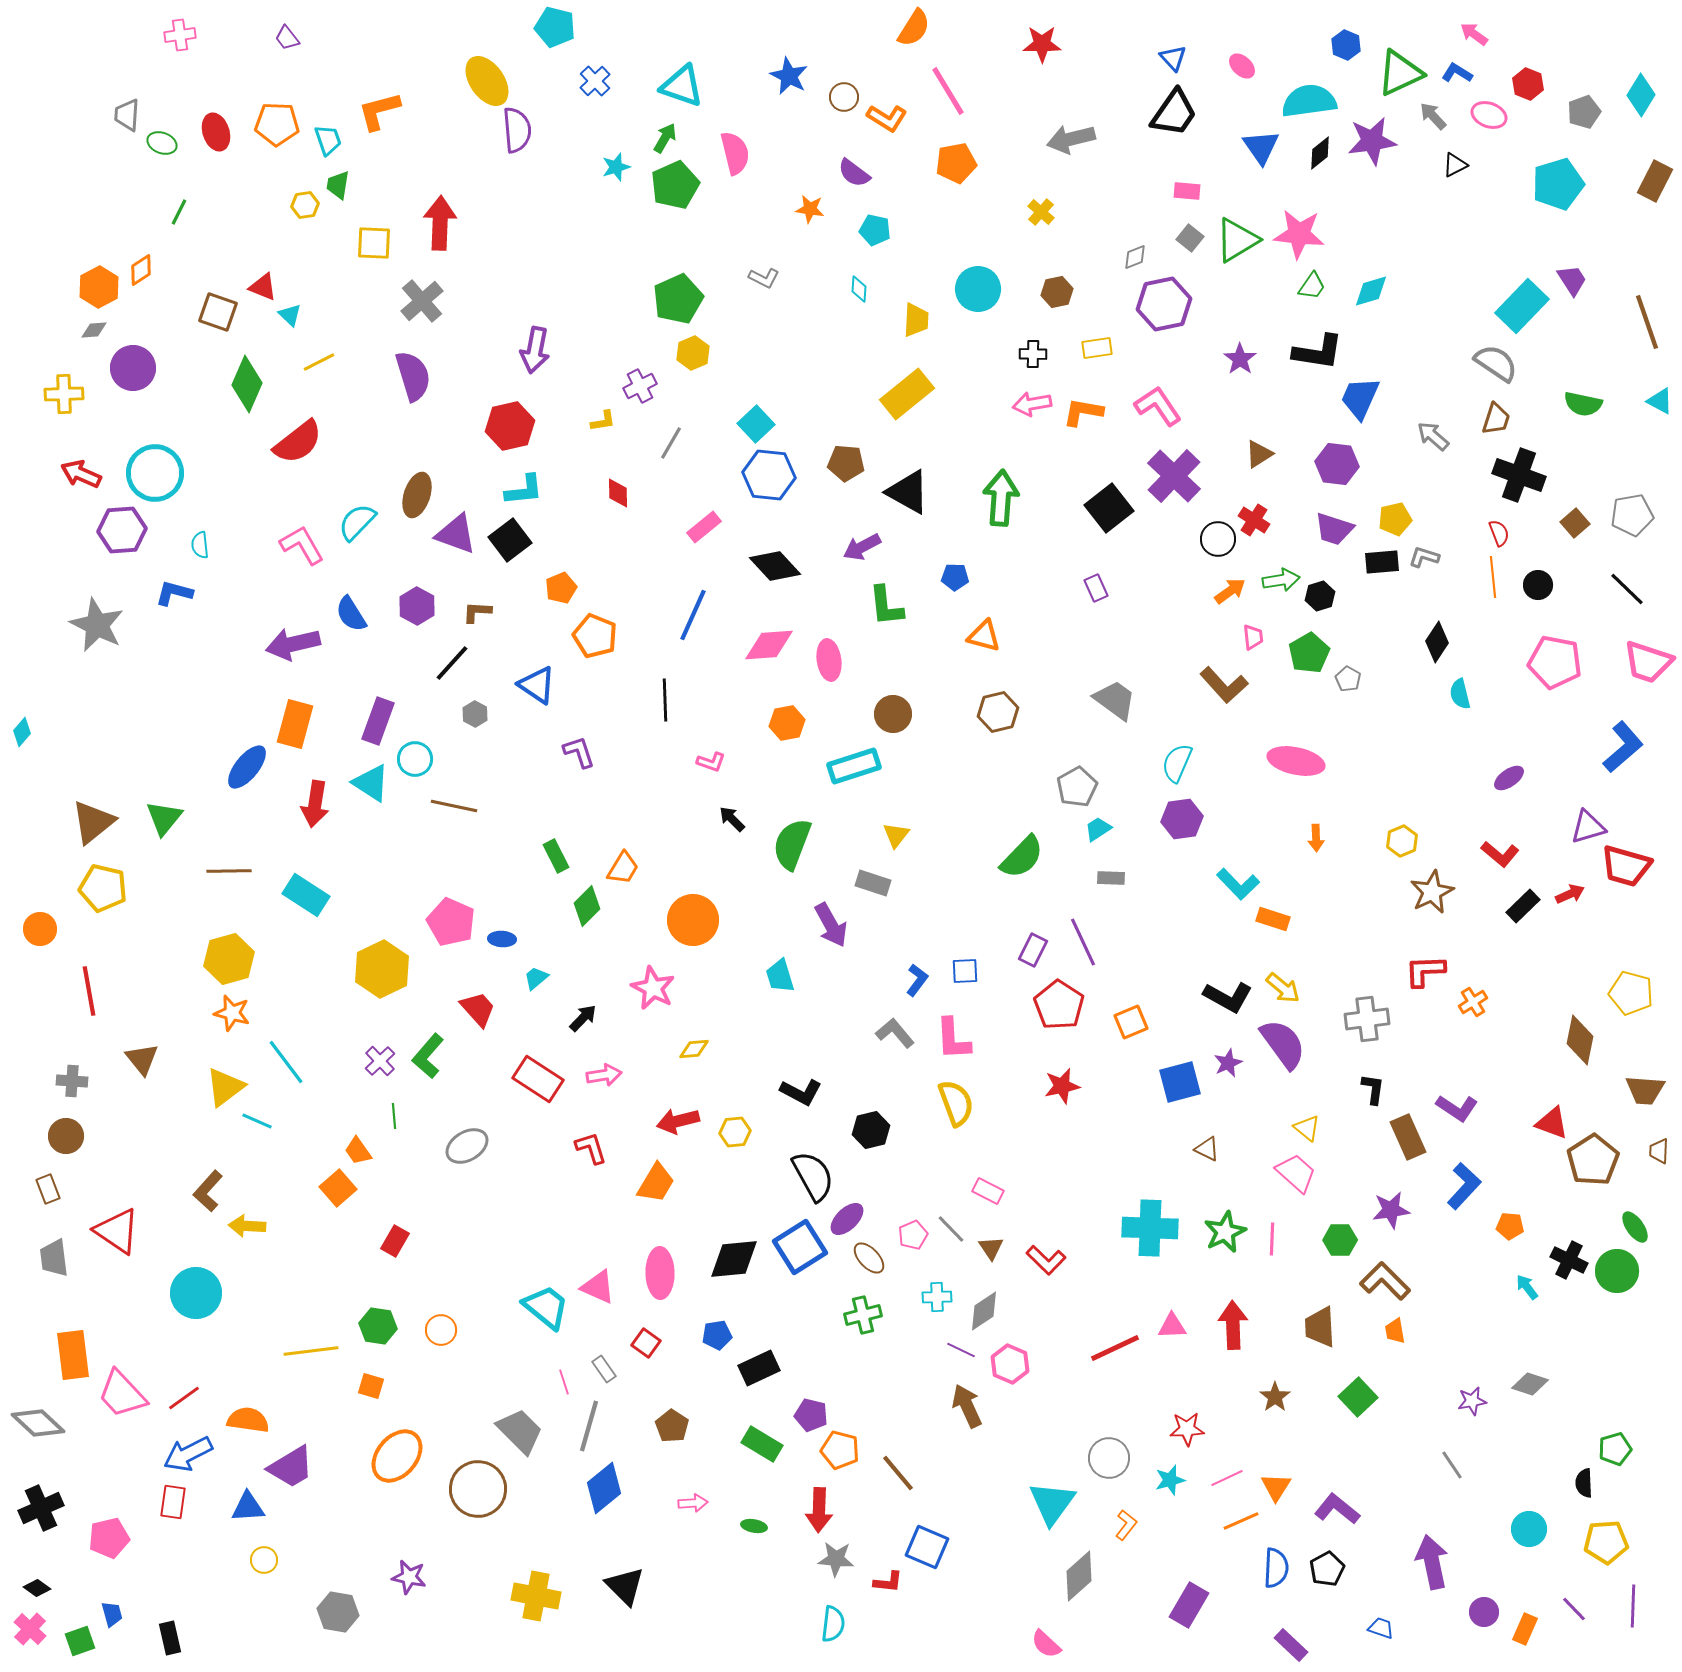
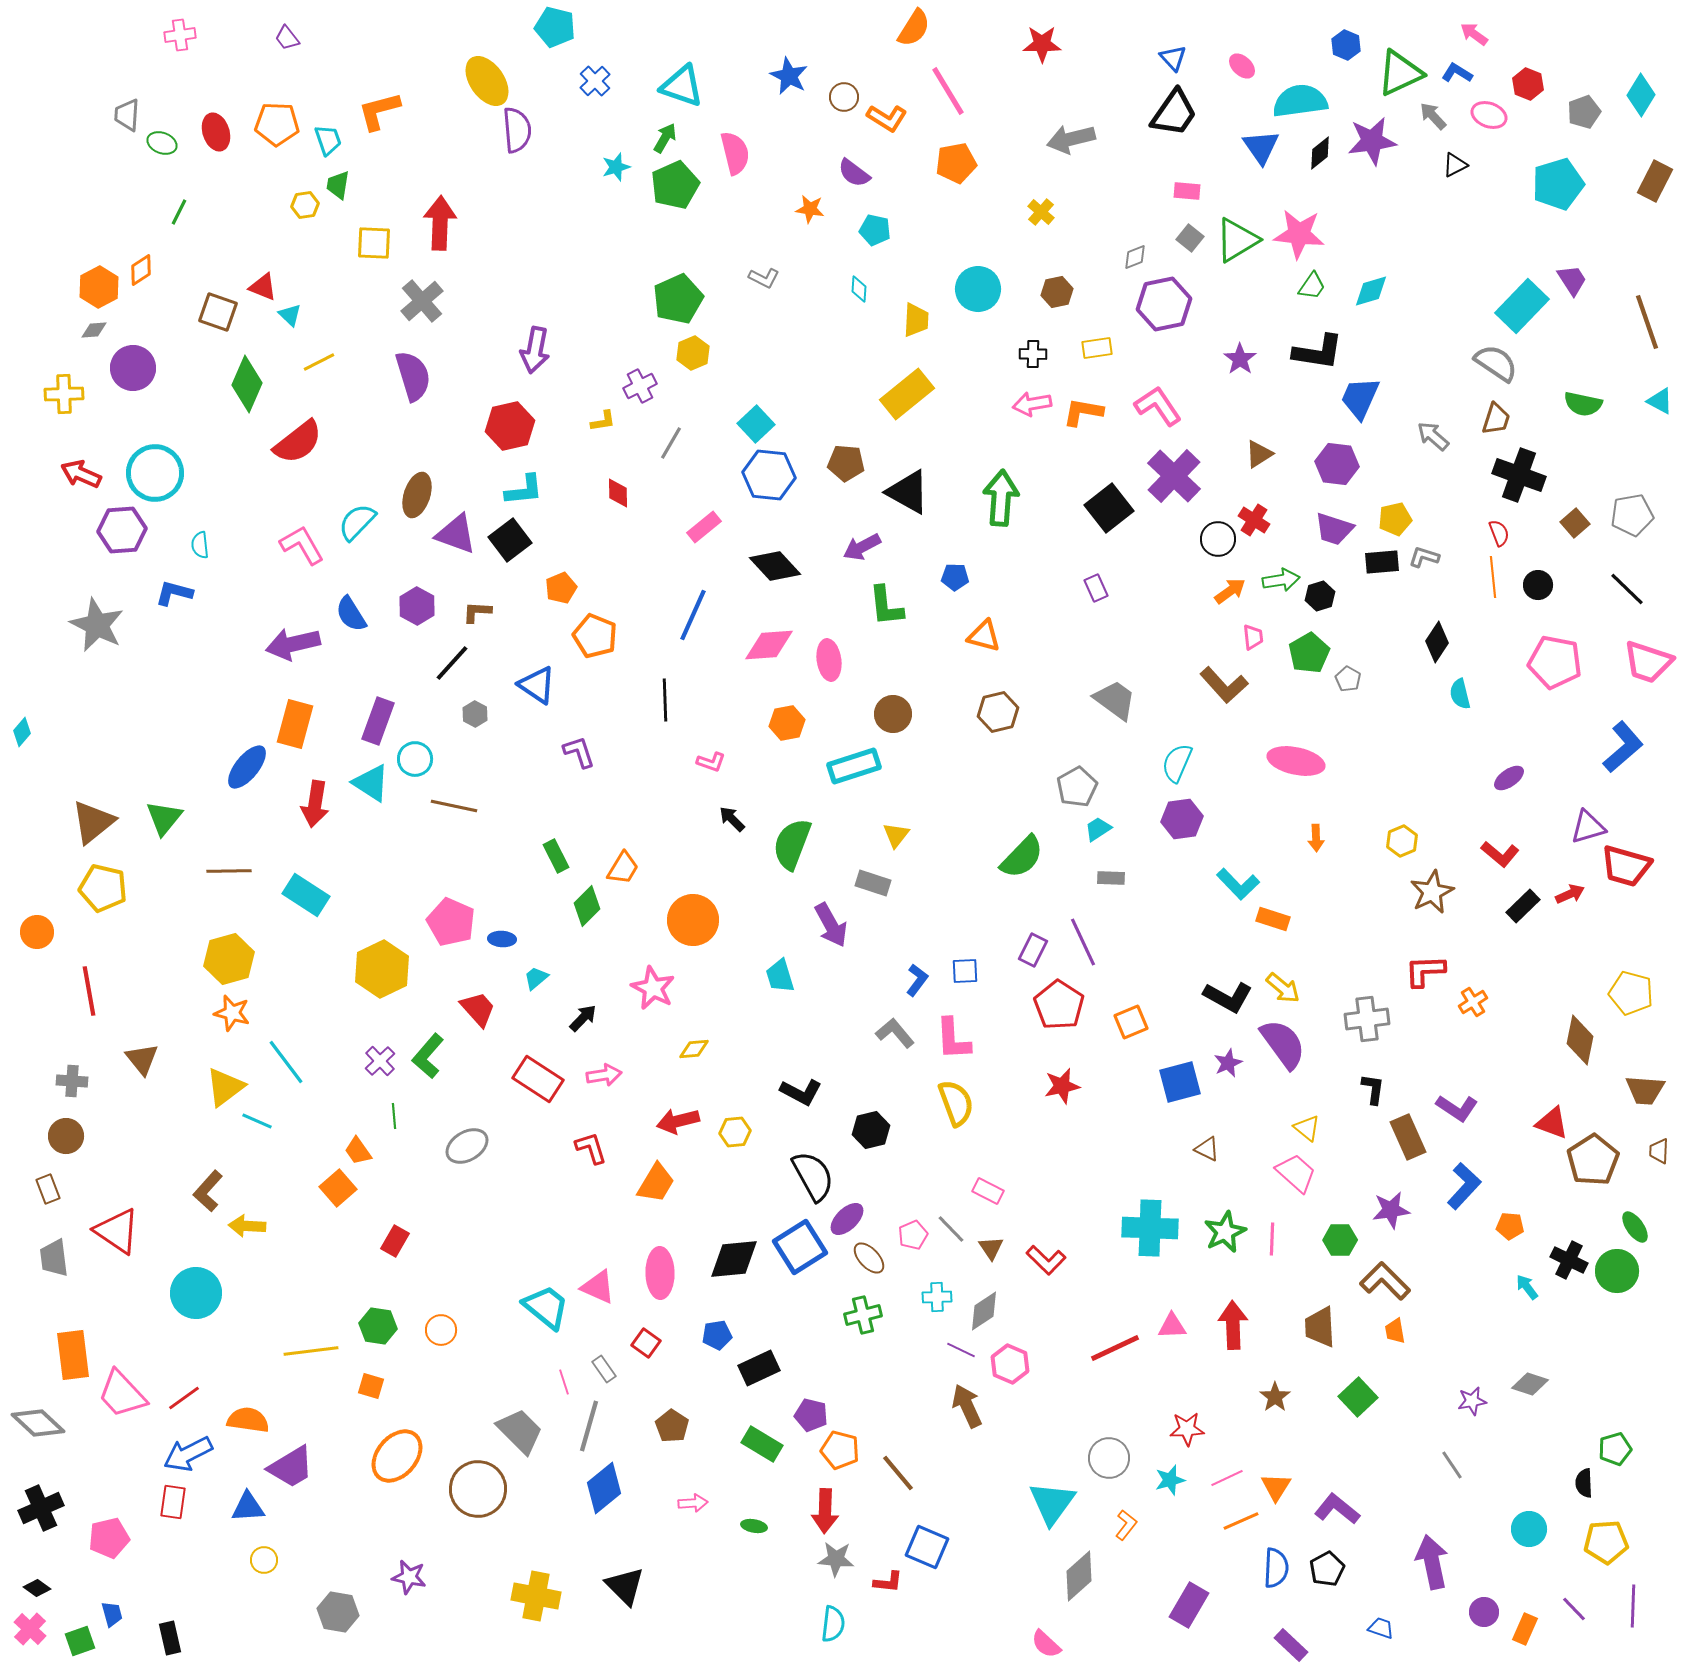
cyan semicircle at (1309, 101): moved 9 px left
orange circle at (40, 929): moved 3 px left, 3 px down
red arrow at (819, 1510): moved 6 px right, 1 px down
